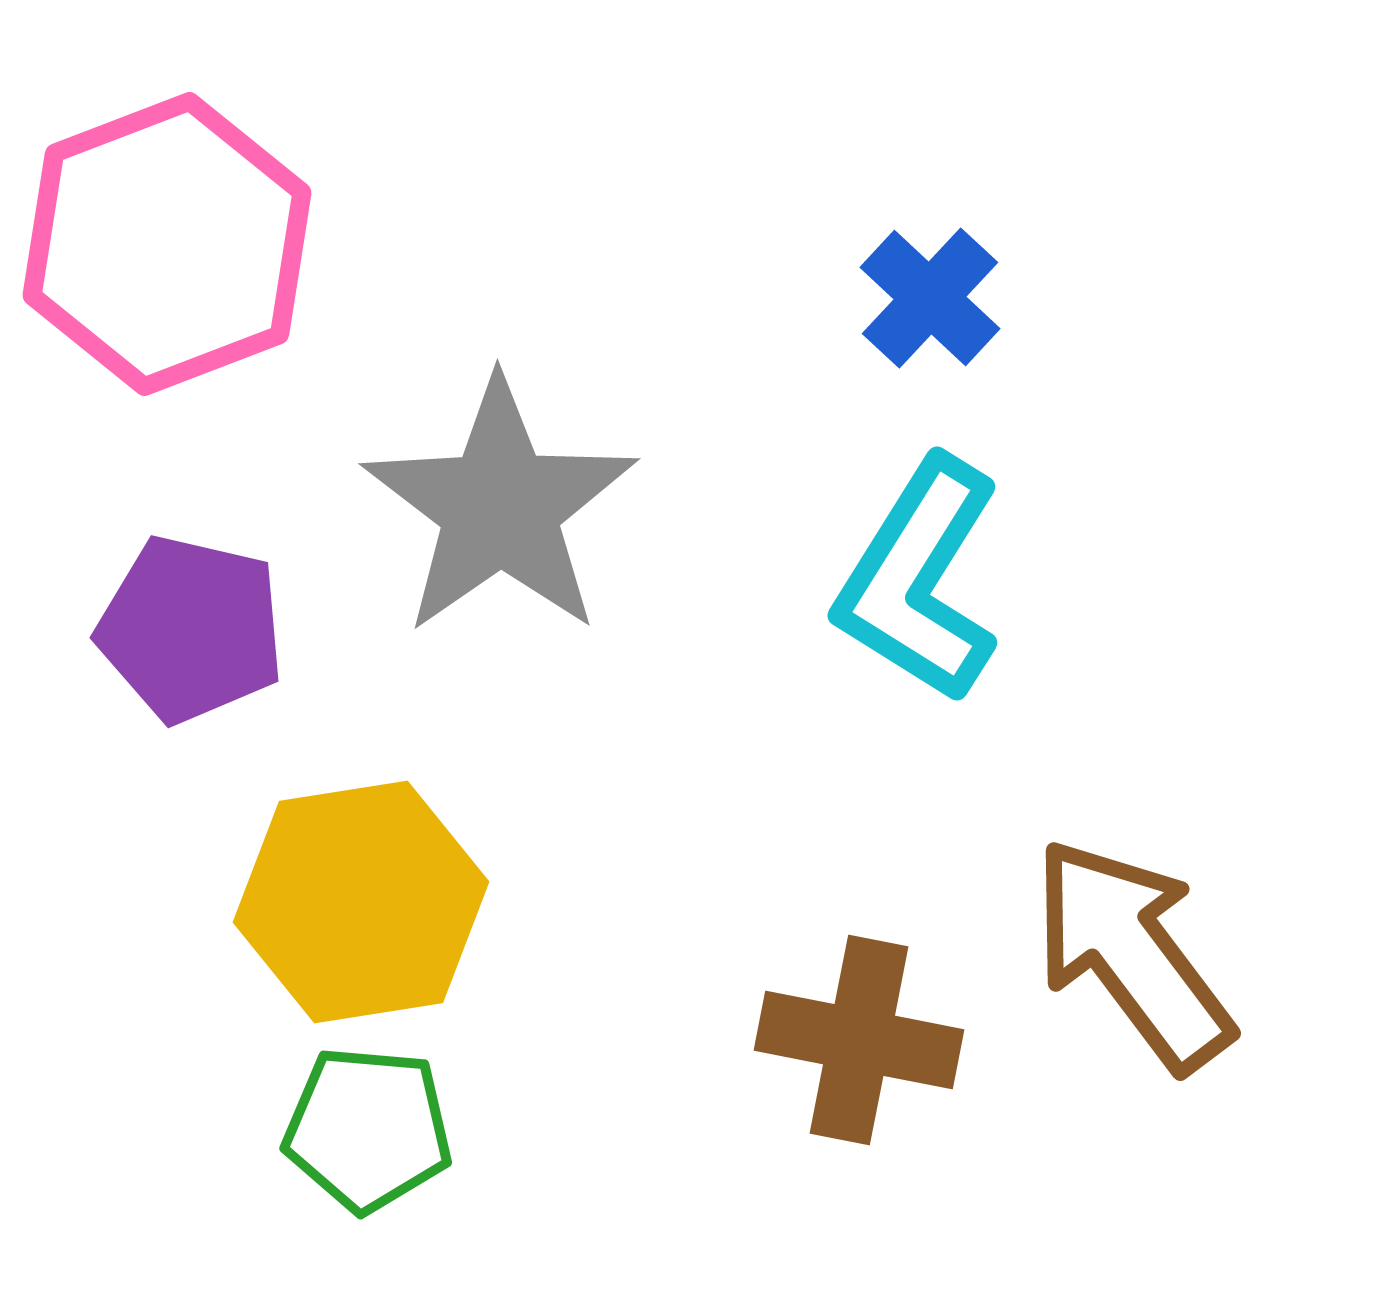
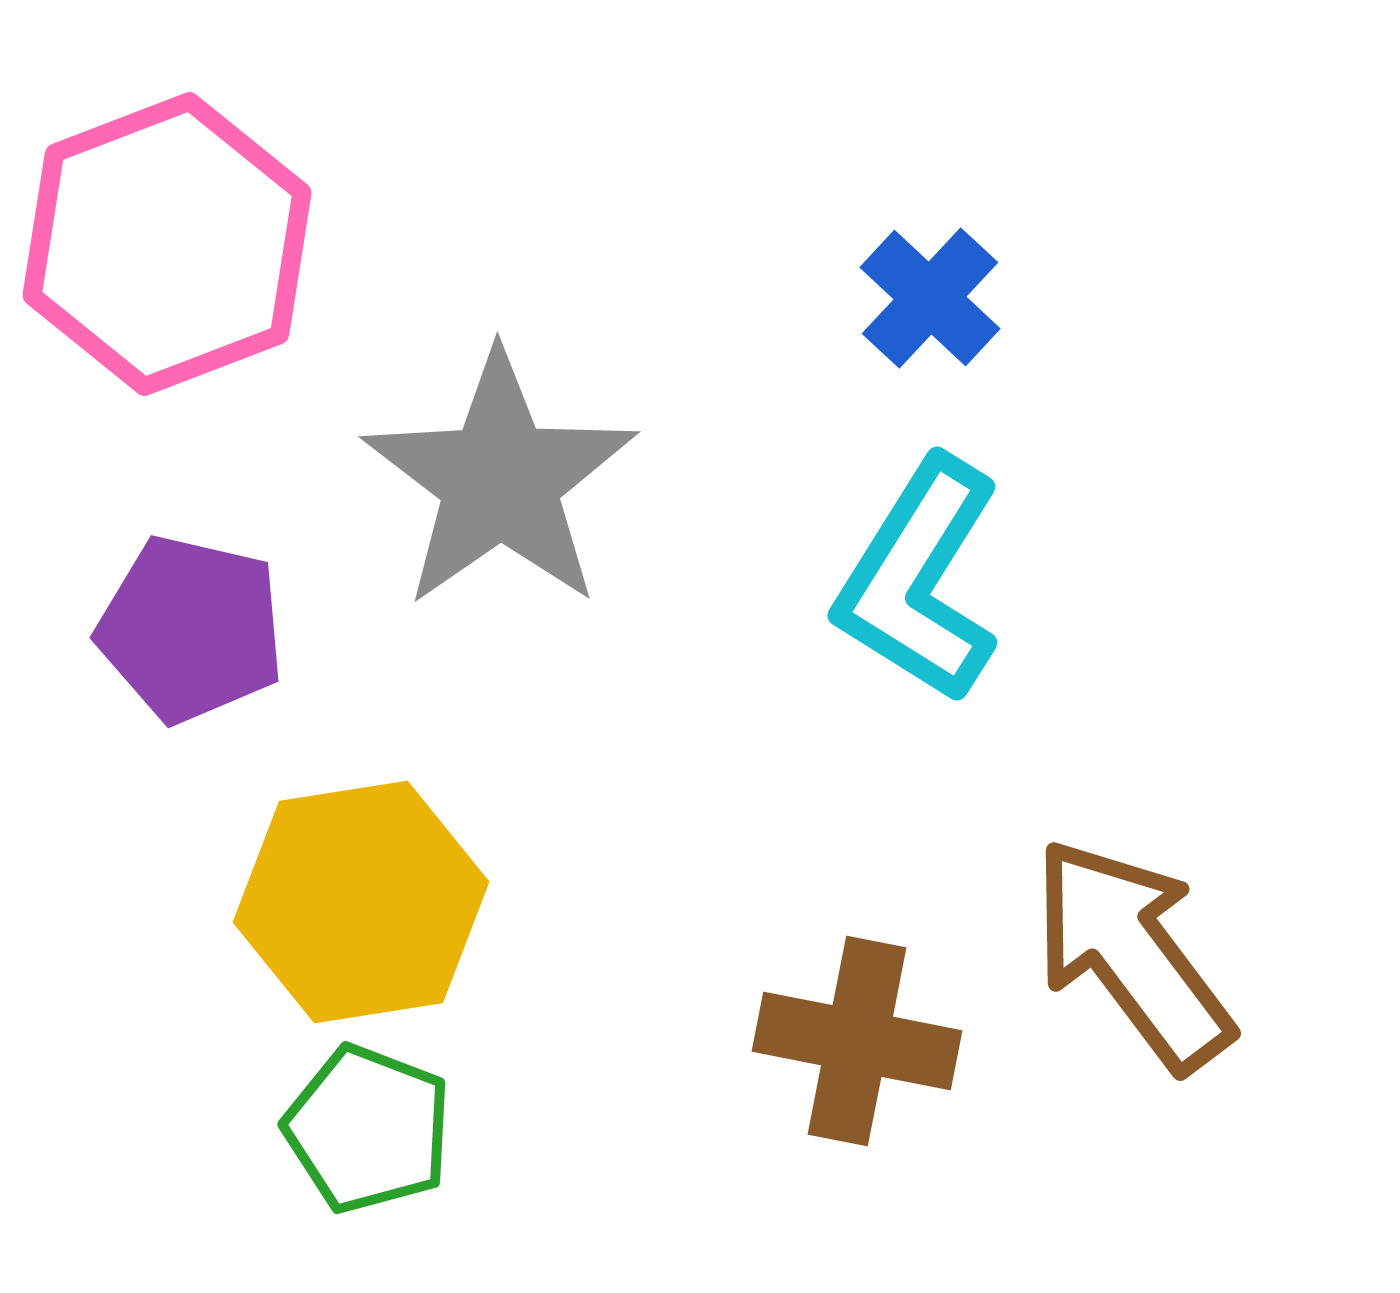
gray star: moved 27 px up
brown cross: moved 2 px left, 1 px down
green pentagon: rotated 16 degrees clockwise
